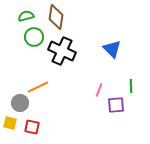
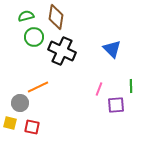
pink line: moved 1 px up
